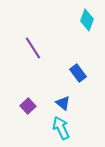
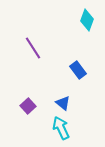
blue rectangle: moved 3 px up
